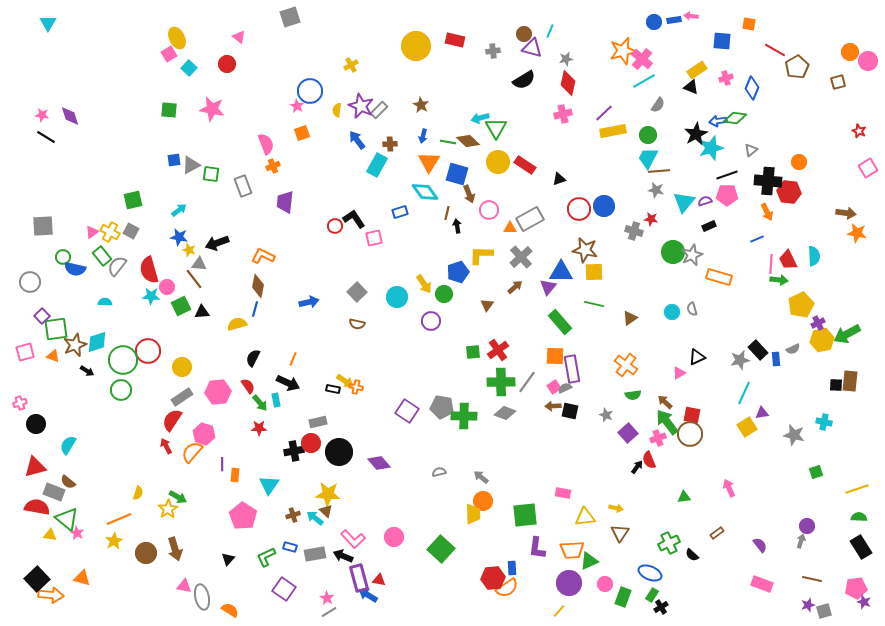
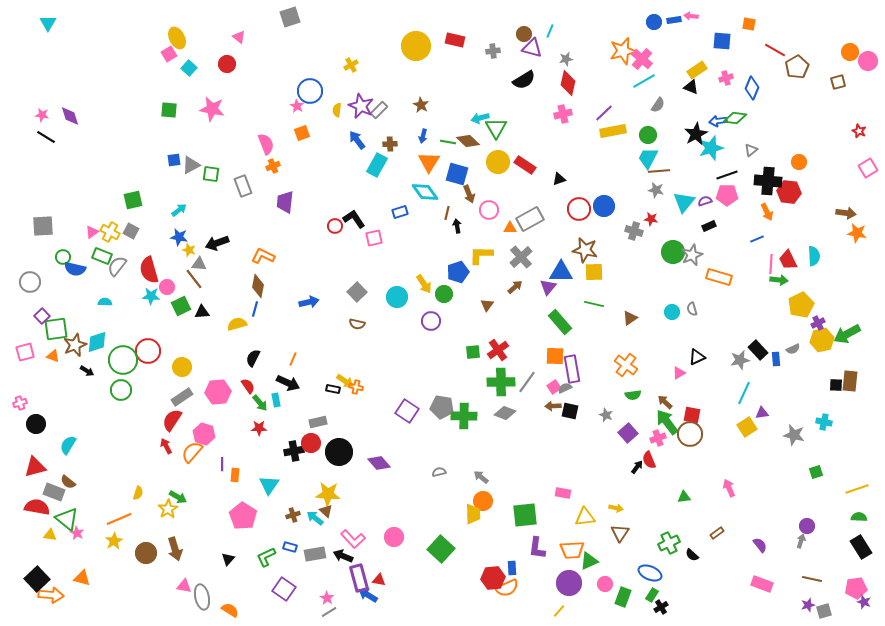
green rectangle at (102, 256): rotated 30 degrees counterclockwise
orange semicircle at (507, 588): rotated 10 degrees clockwise
